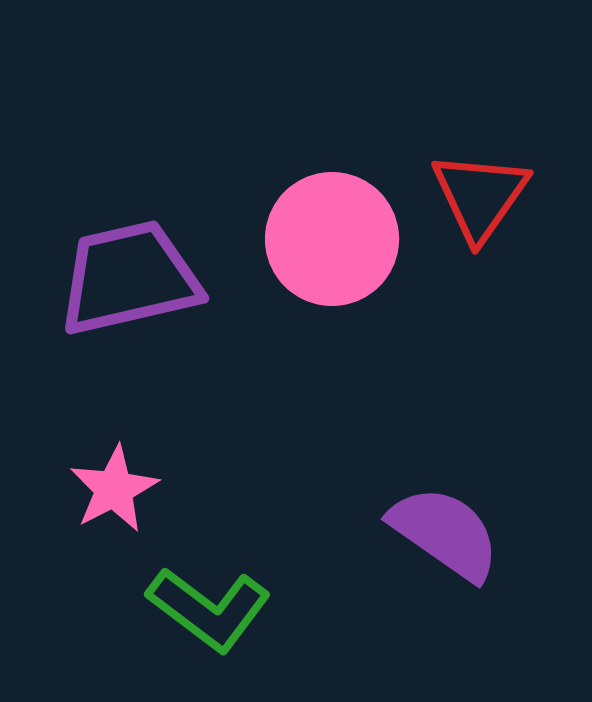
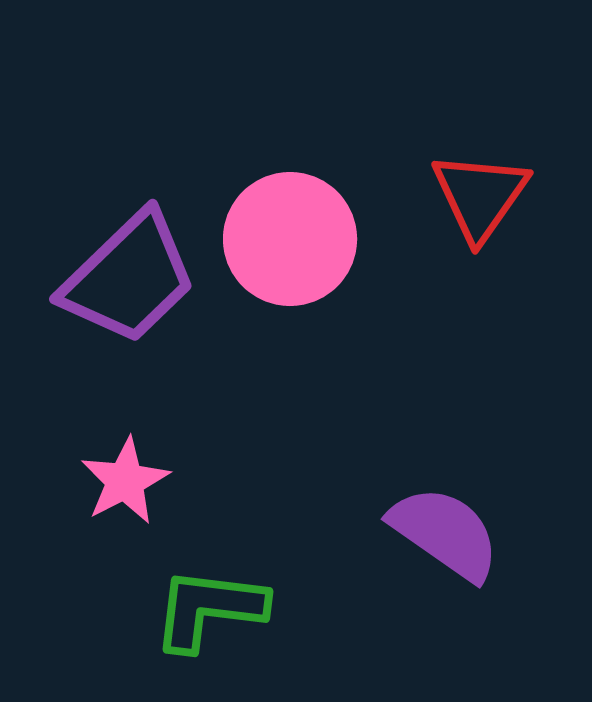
pink circle: moved 42 px left
purple trapezoid: rotated 149 degrees clockwise
pink star: moved 11 px right, 8 px up
green L-shape: rotated 150 degrees clockwise
